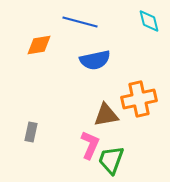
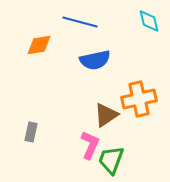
brown triangle: rotated 24 degrees counterclockwise
